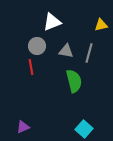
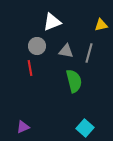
red line: moved 1 px left, 1 px down
cyan square: moved 1 px right, 1 px up
